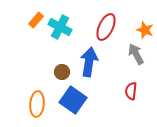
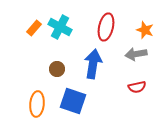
orange rectangle: moved 2 px left, 8 px down
red ellipse: rotated 12 degrees counterclockwise
gray arrow: rotated 70 degrees counterclockwise
blue arrow: moved 4 px right, 2 px down
brown circle: moved 5 px left, 3 px up
red semicircle: moved 6 px right, 4 px up; rotated 108 degrees counterclockwise
blue square: moved 1 px down; rotated 16 degrees counterclockwise
